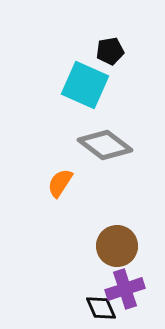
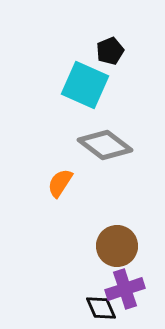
black pentagon: rotated 12 degrees counterclockwise
